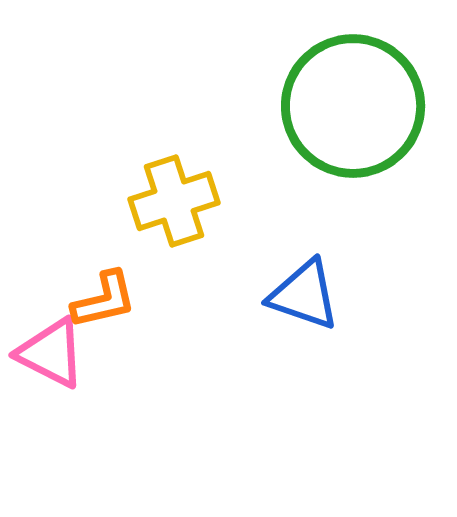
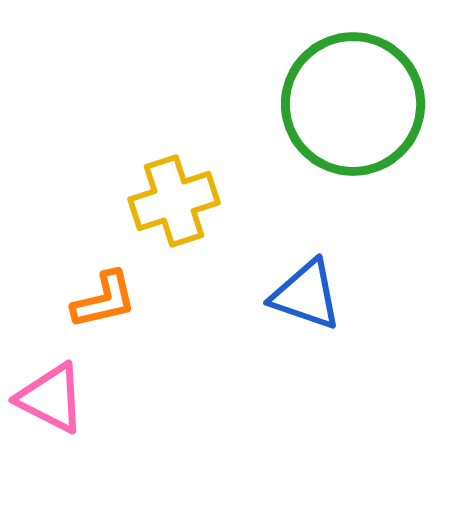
green circle: moved 2 px up
blue triangle: moved 2 px right
pink triangle: moved 45 px down
